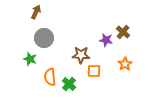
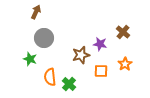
purple star: moved 6 px left, 4 px down
brown star: rotated 18 degrees counterclockwise
orange square: moved 7 px right
